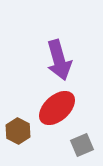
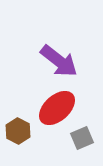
purple arrow: moved 1 px down; rotated 36 degrees counterclockwise
gray square: moved 7 px up
